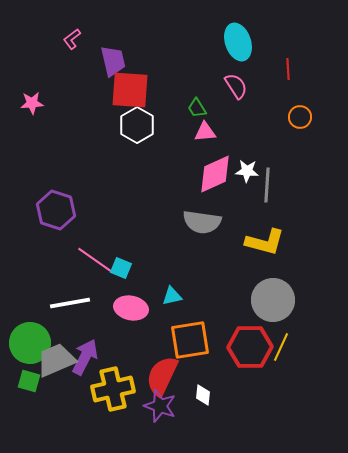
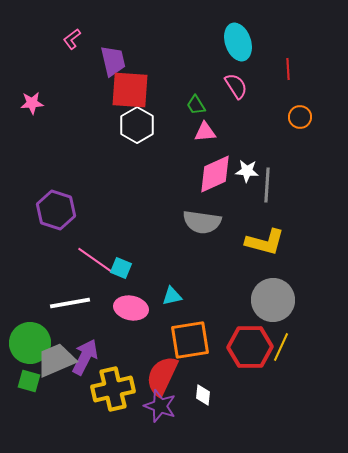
green trapezoid: moved 1 px left, 3 px up
